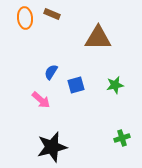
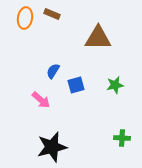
orange ellipse: rotated 15 degrees clockwise
blue semicircle: moved 2 px right, 1 px up
green cross: rotated 21 degrees clockwise
